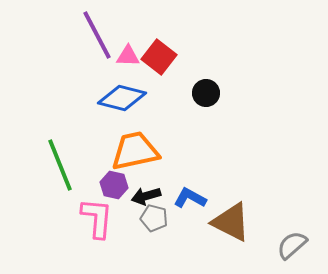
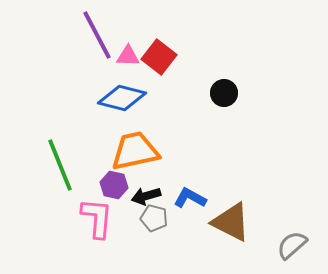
black circle: moved 18 px right
